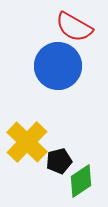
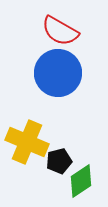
red semicircle: moved 14 px left, 4 px down
blue circle: moved 7 px down
yellow cross: rotated 21 degrees counterclockwise
